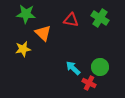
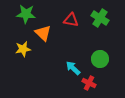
green circle: moved 8 px up
